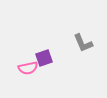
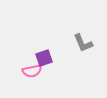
pink semicircle: moved 4 px right, 3 px down
